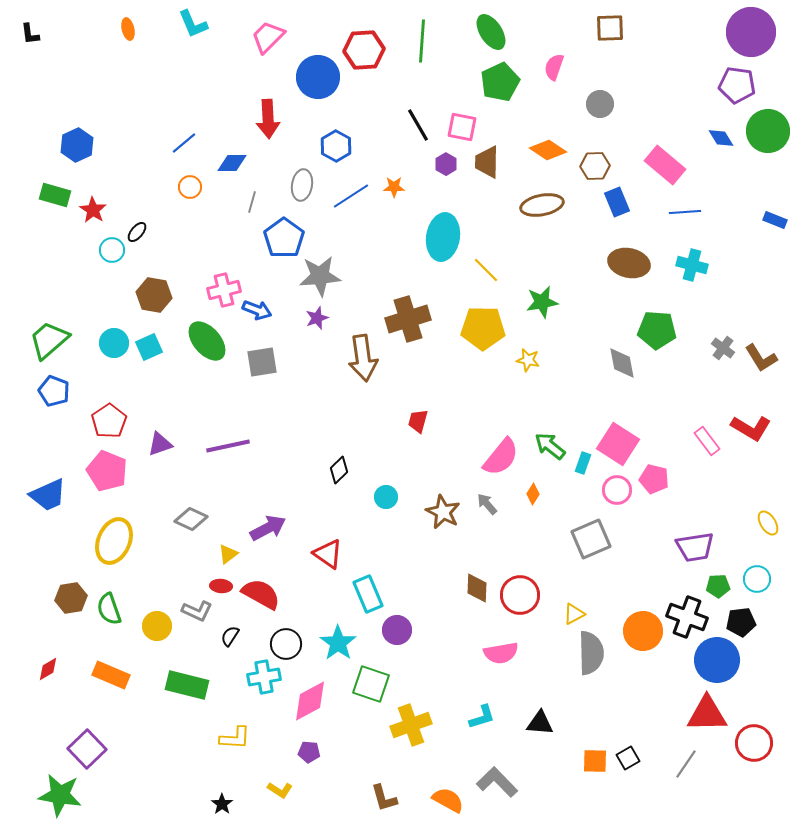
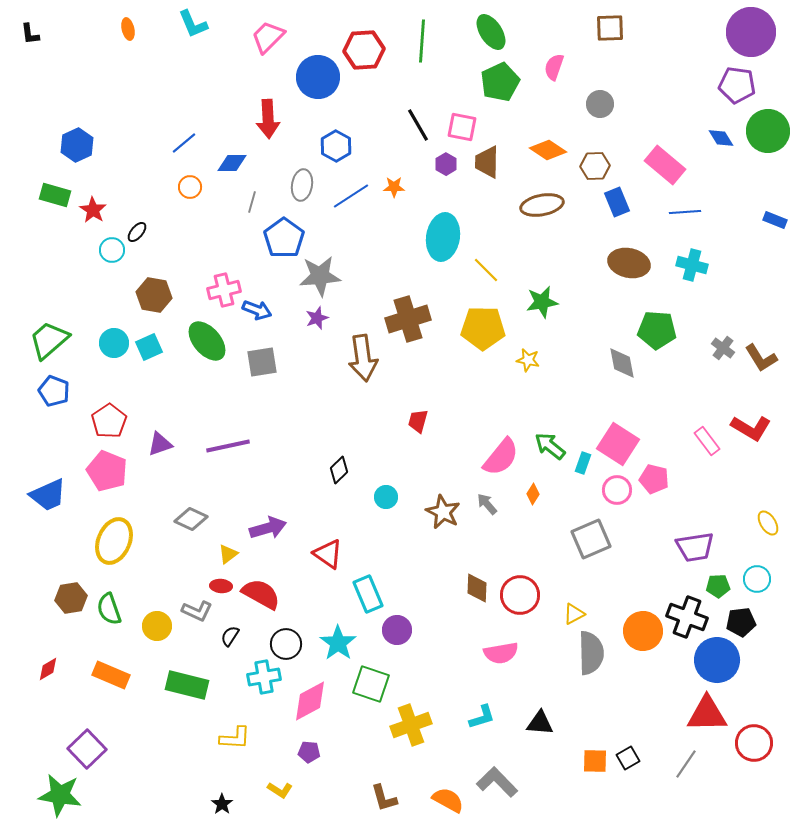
purple arrow at (268, 528): rotated 12 degrees clockwise
